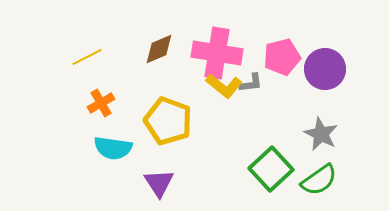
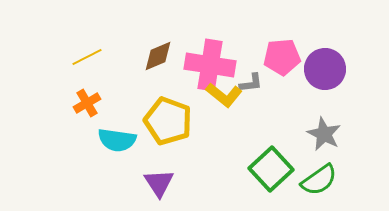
brown diamond: moved 1 px left, 7 px down
pink cross: moved 7 px left, 12 px down
pink pentagon: rotated 9 degrees clockwise
yellow L-shape: moved 9 px down
orange cross: moved 14 px left
gray star: moved 3 px right
cyan semicircle: moved 4 px right, 8 px up
